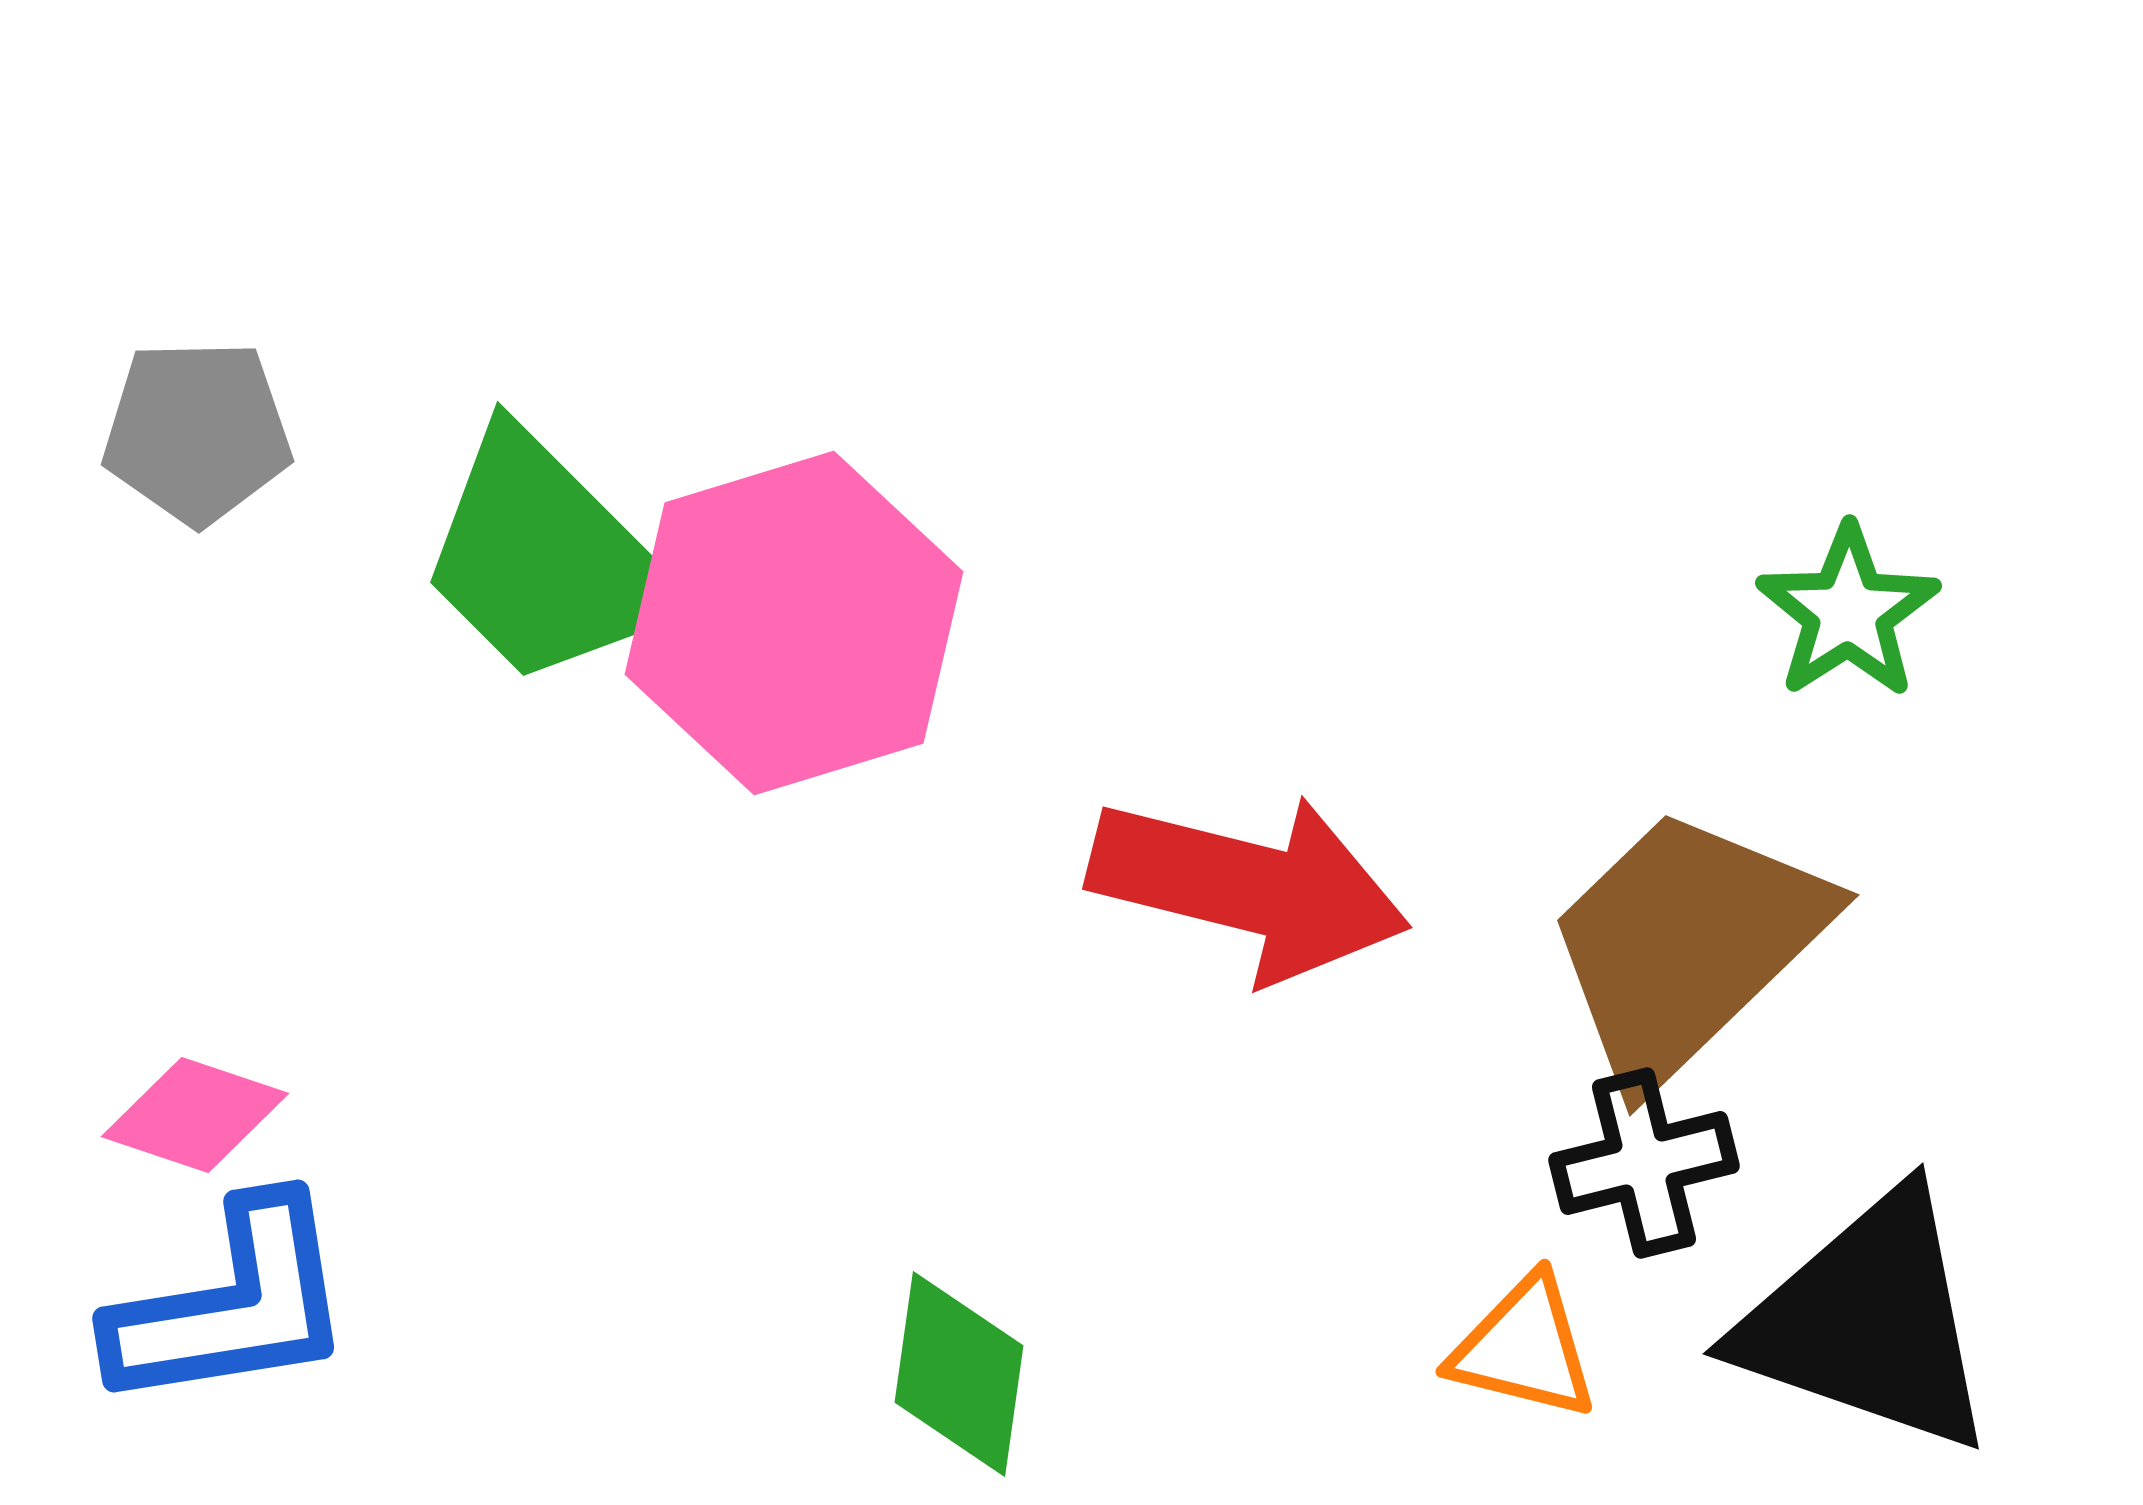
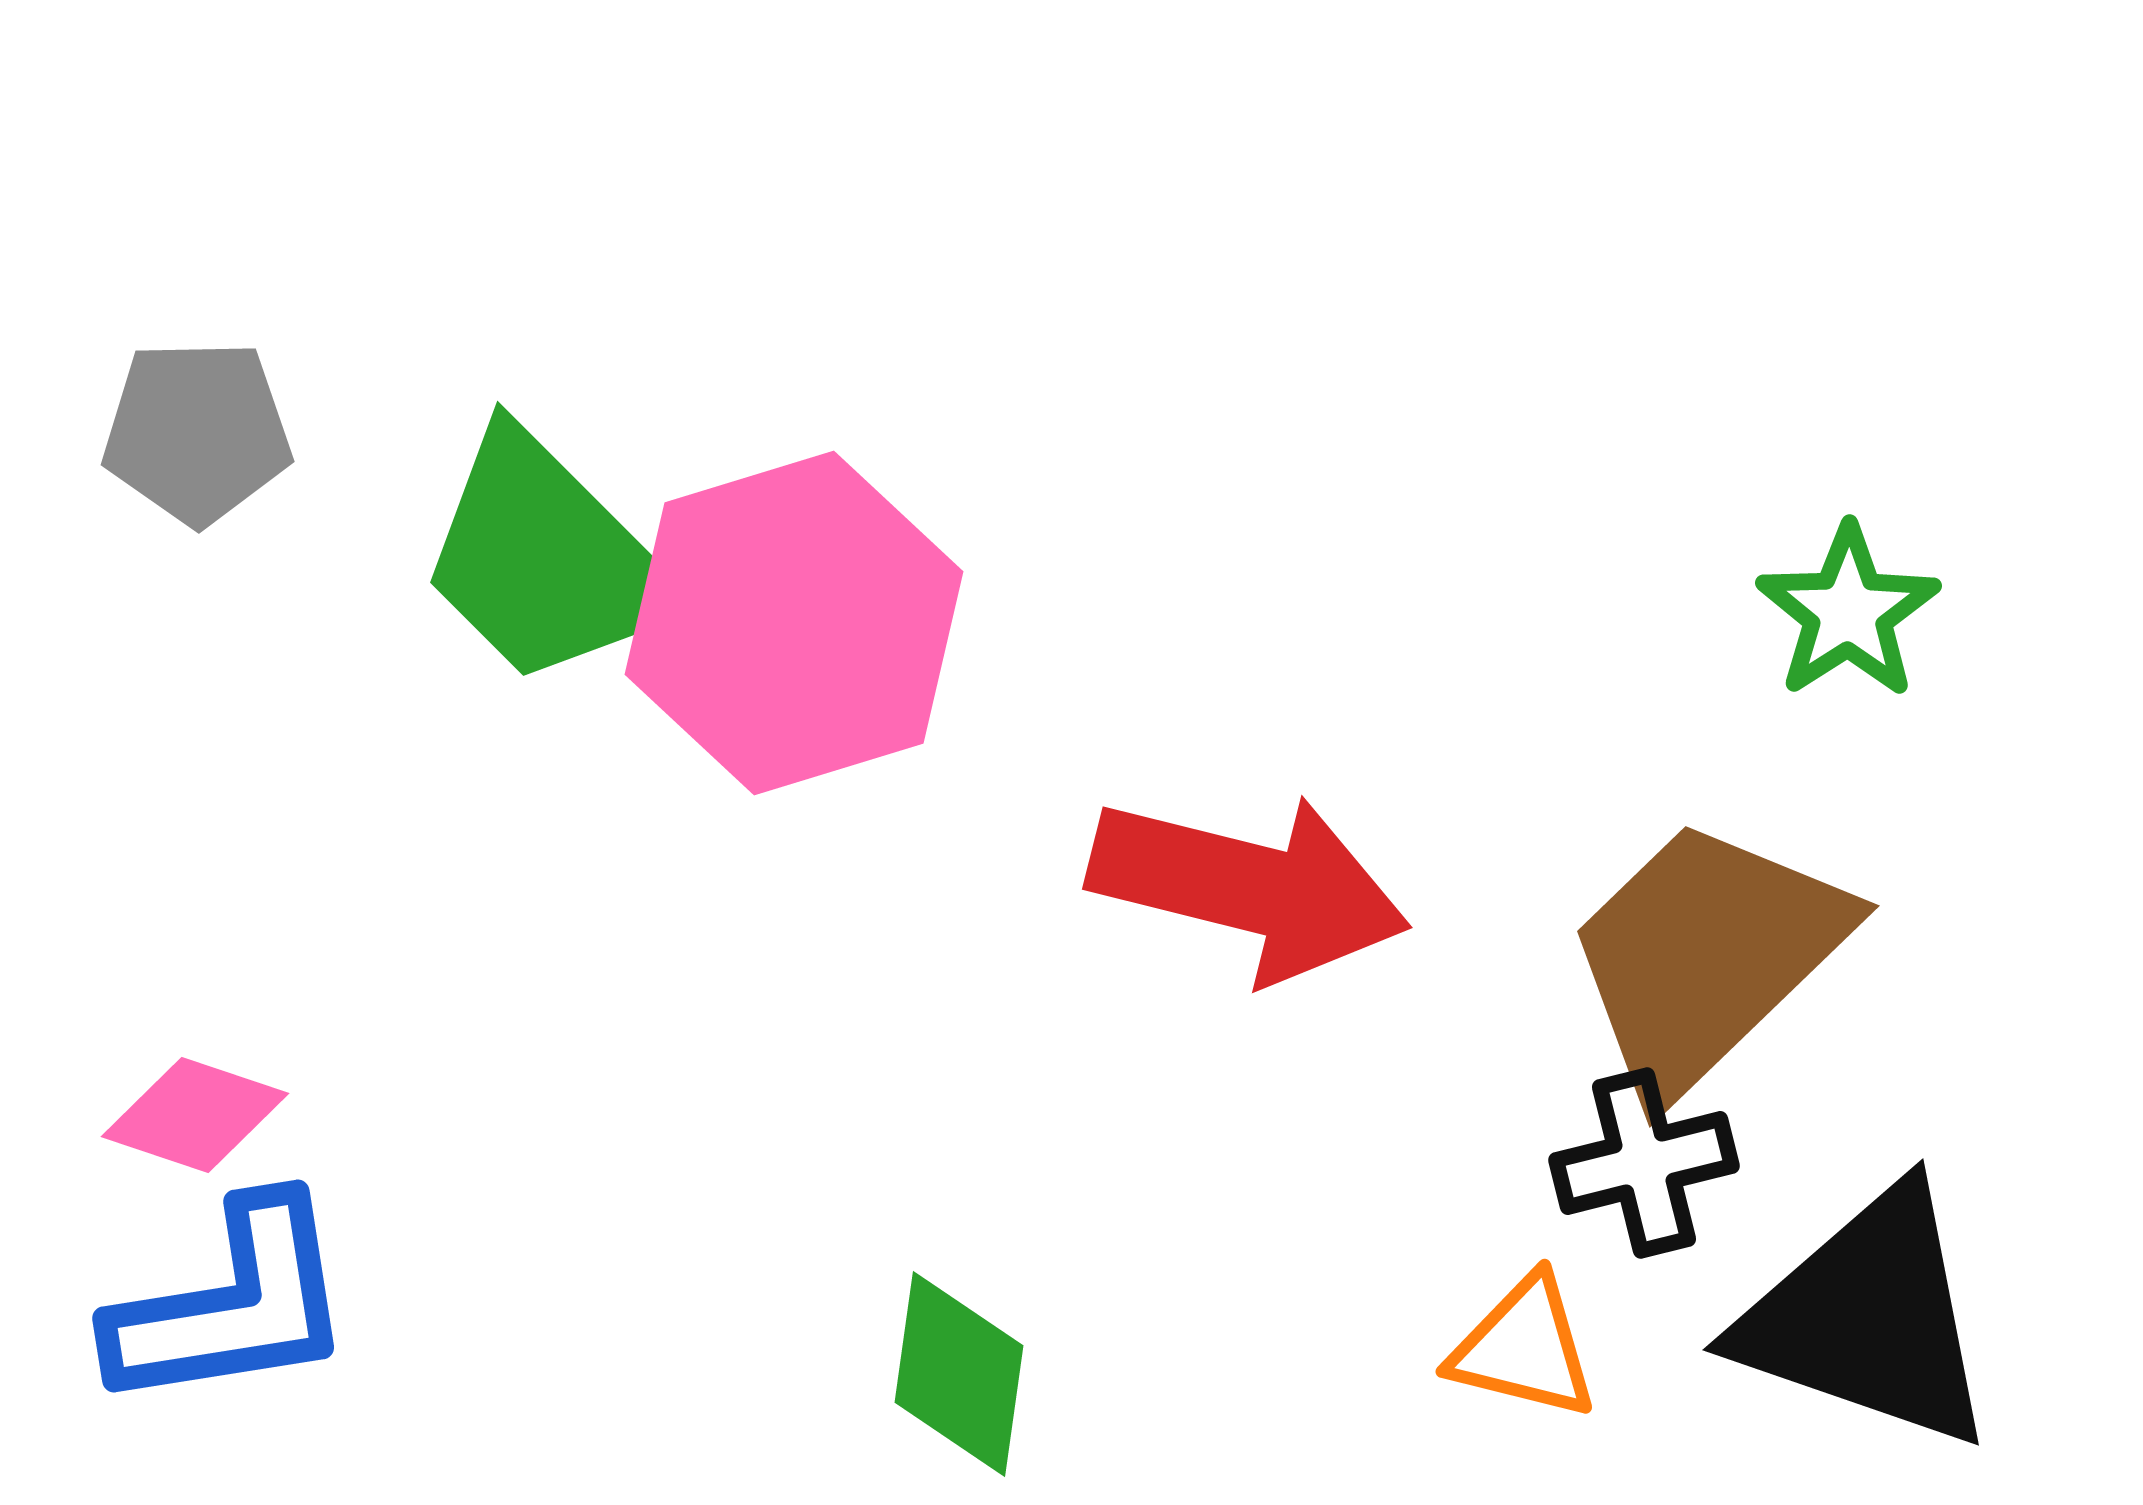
brown trapezoid: moved 20 px right, 11 px down
black triangle: moved 4 px up
